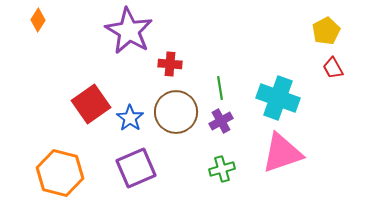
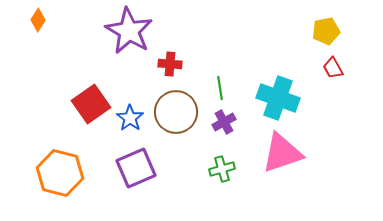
yellow pentagon: rotated 16 degrees clockwise
purple cross: moved 3 px right, 1 px down
